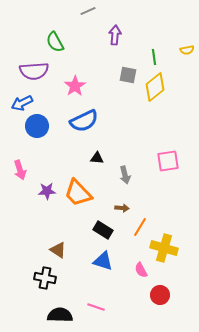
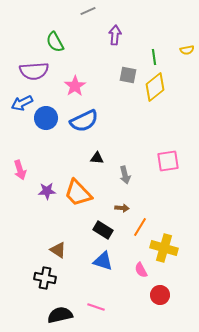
blue circle: moved 9 px right, 8 px up
black semicircle: rotated 15 degrees counterclockwise
